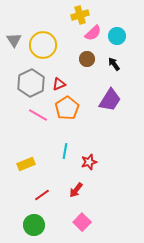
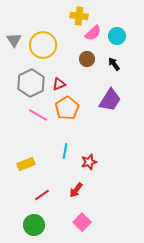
yellow cross: moved 1 px left, 1 px down; rotated 24 degrees clockwise
